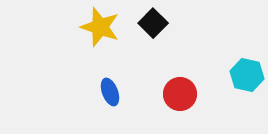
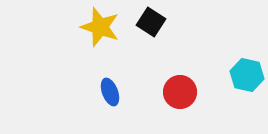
black square: moved 2 px left, 1 px up; rotated 12 degrees counterclockwise
red circle: moved 2 px up
